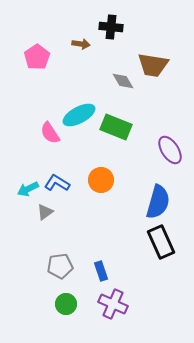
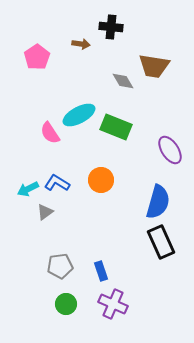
brown trapezoid: moved 1 px right, 1 px down
